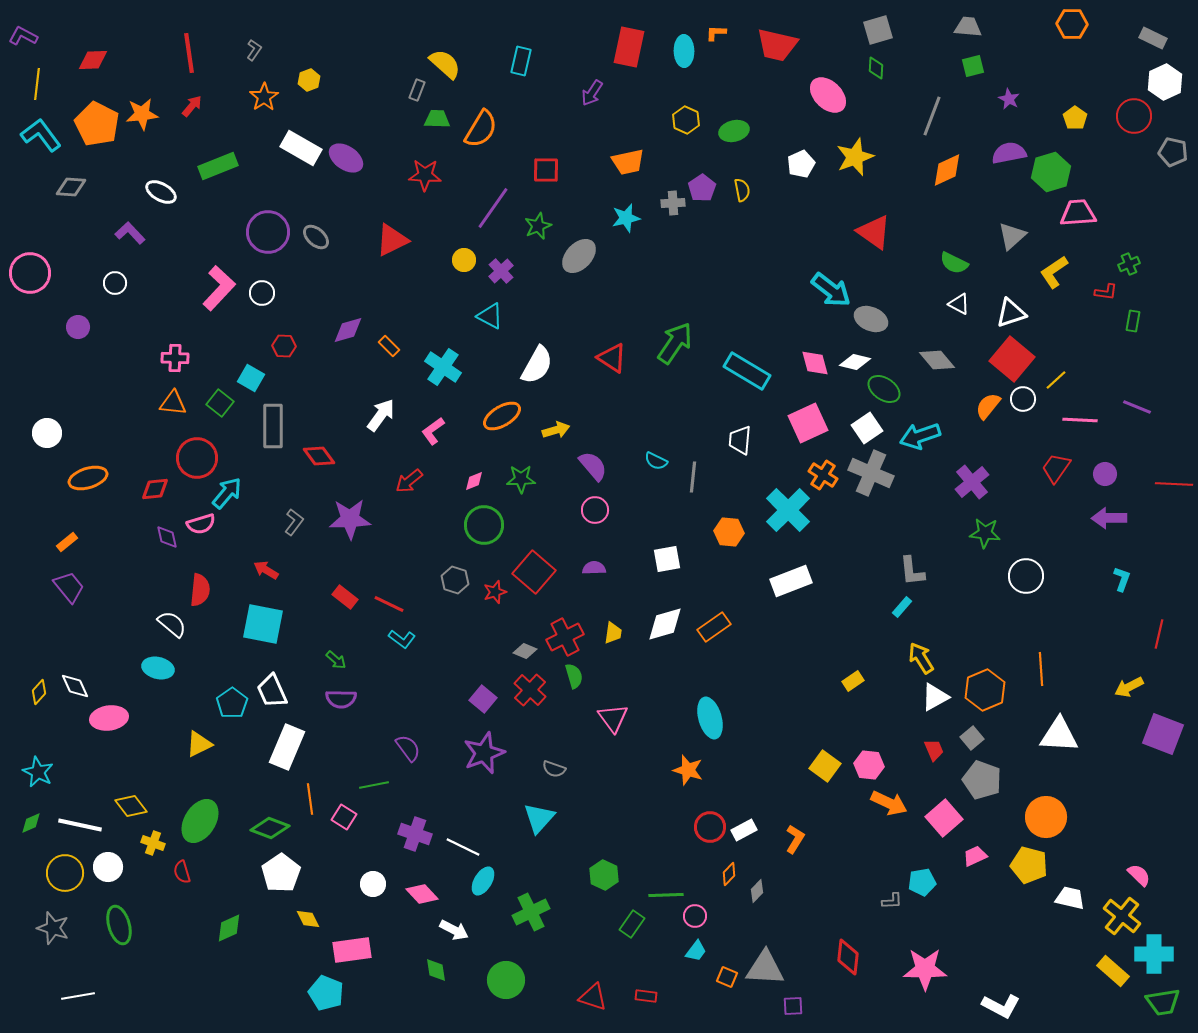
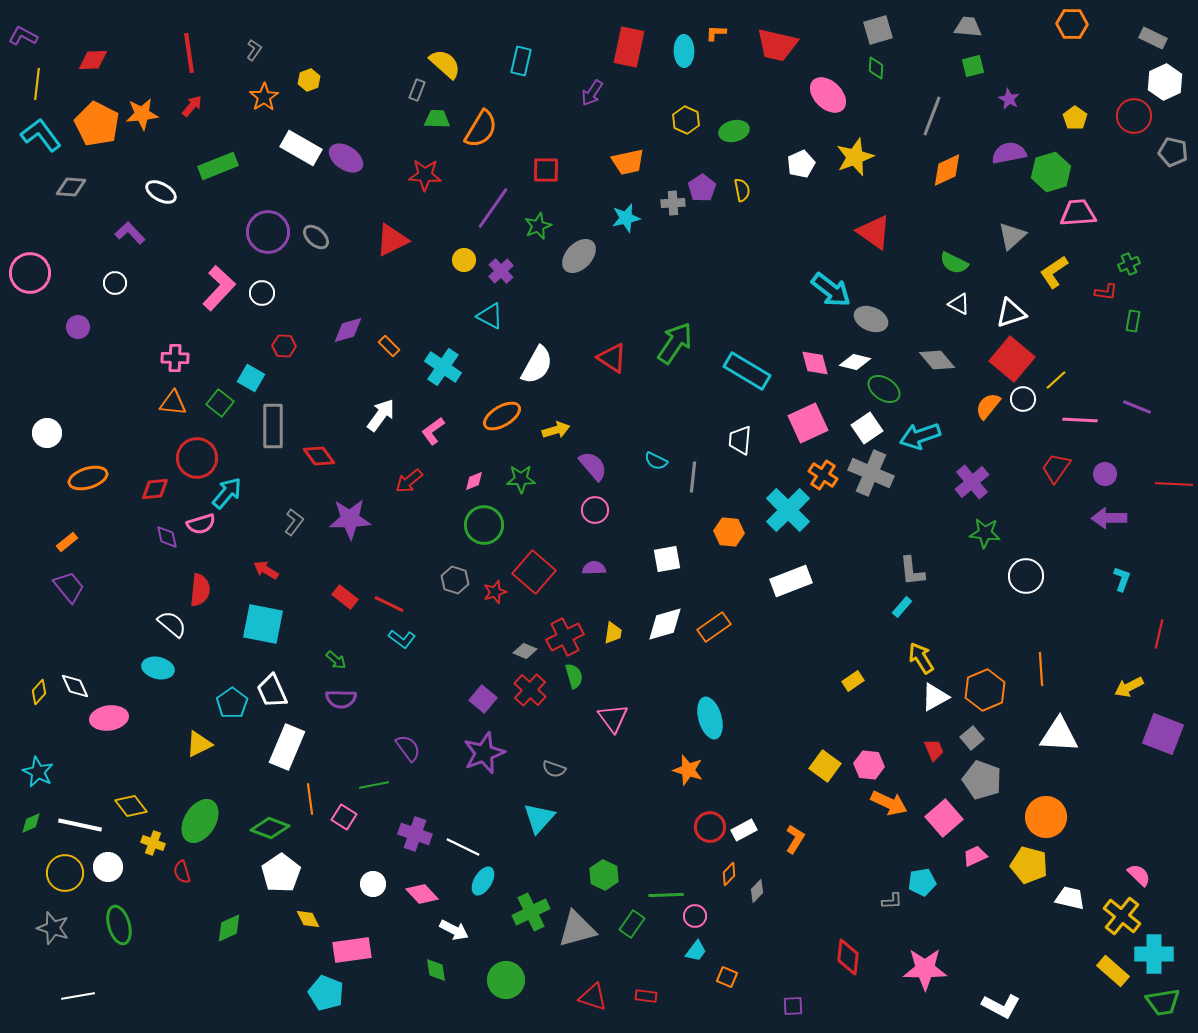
gray triangle at (765, 968): moved 188 px left, 39 px up; rotated 18 degrees counterclockwise
